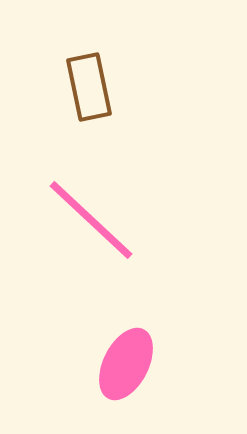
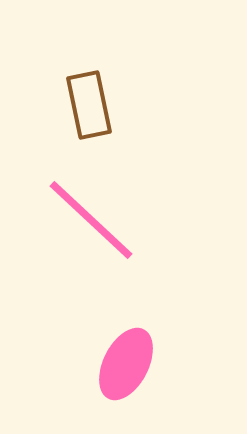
brown rectangle: moved 18 px down
